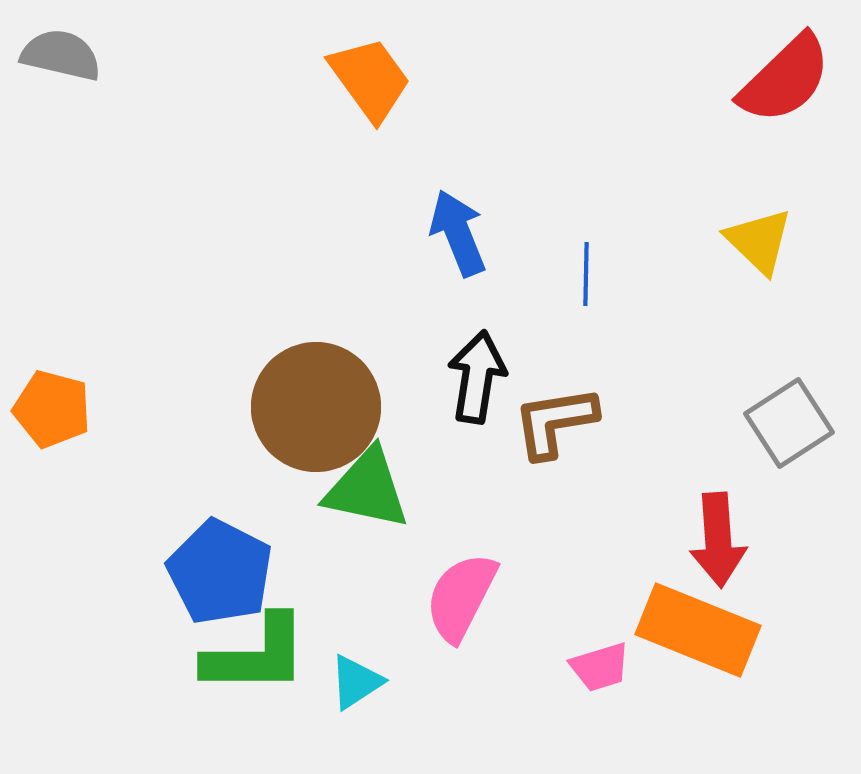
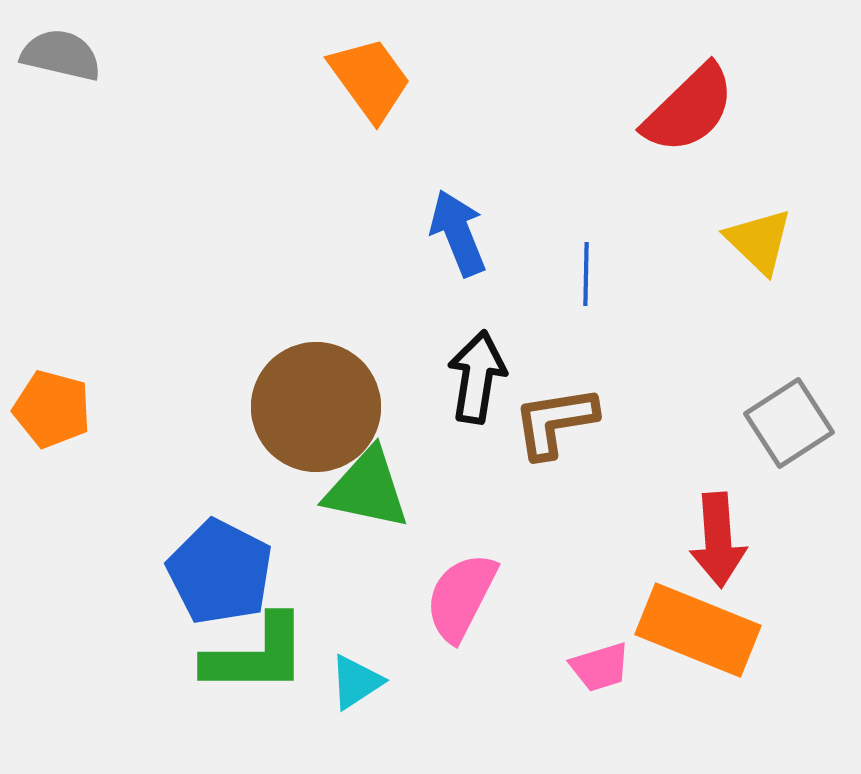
red semicircle: moved 96 px left, 30 px down
